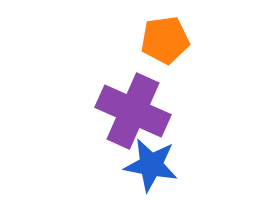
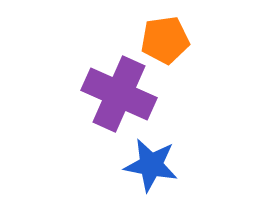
purple cross: moved 14 px left, 17 px up
